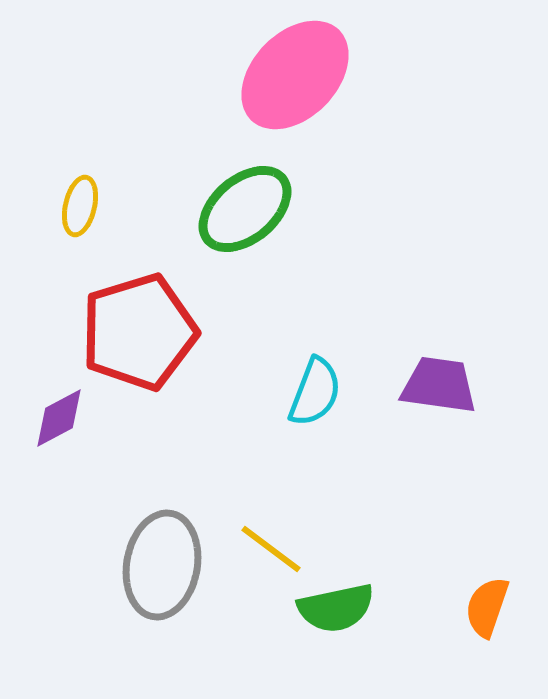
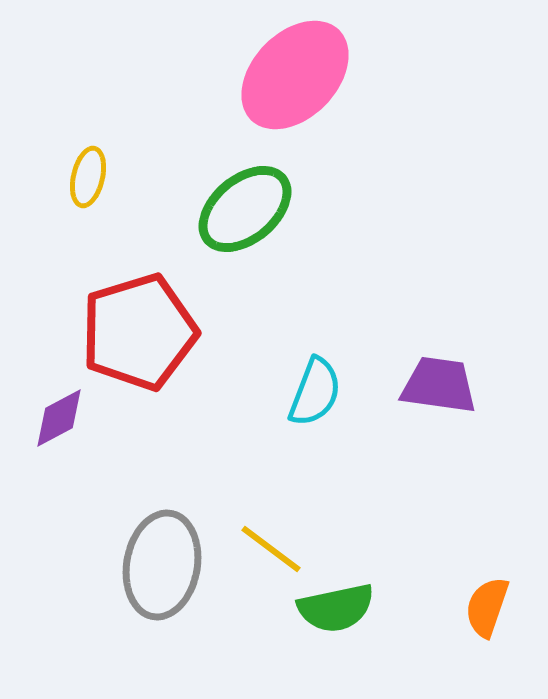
yellow ellipse: moved 8 px right, 29 px up
